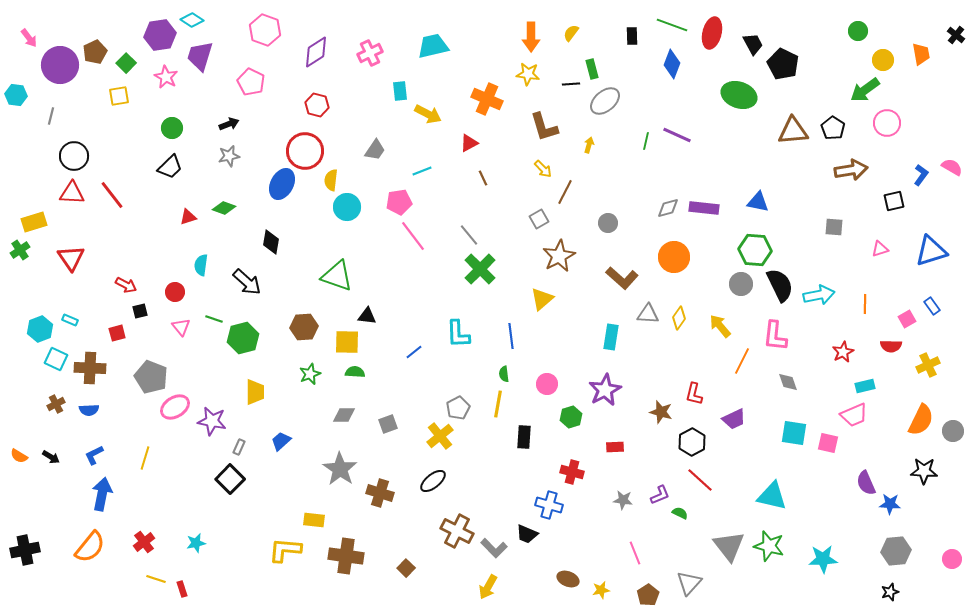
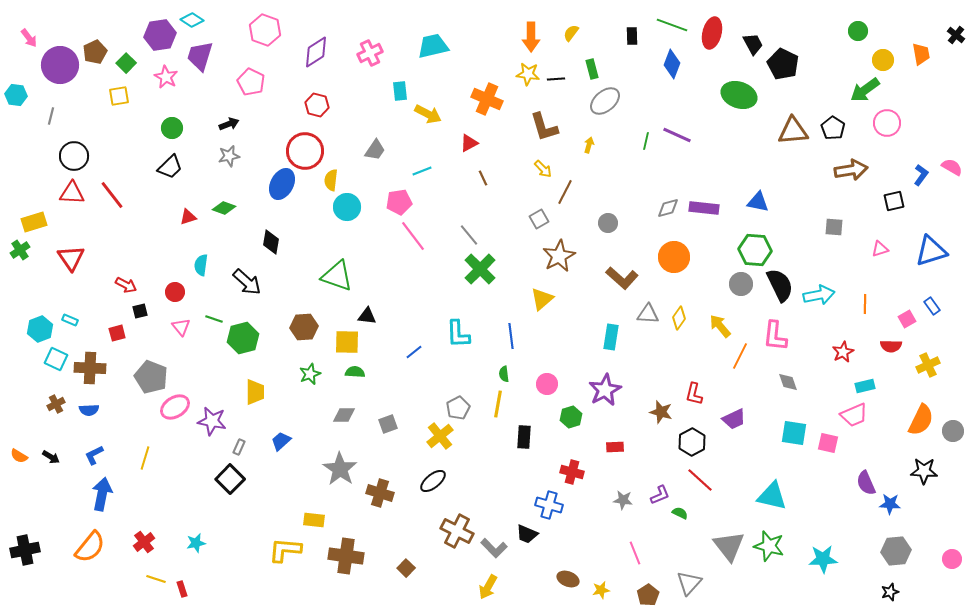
black line at (571, 84): moved 15 px left, 5 px up
orange line at (742, 361): moved 2 px left, 5 px up
